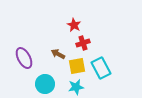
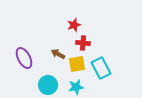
red star: rotated 24 degrees clockwise
red cross: rotated 24 degrees clockwise
yellow square: moved 2 px up
cyan circle: moved 3 px right, 1 px down
